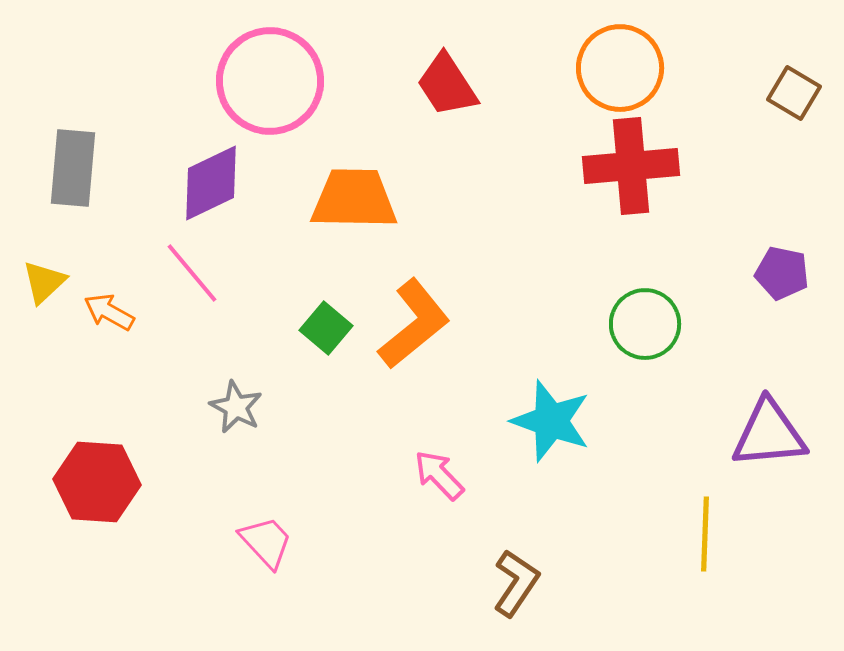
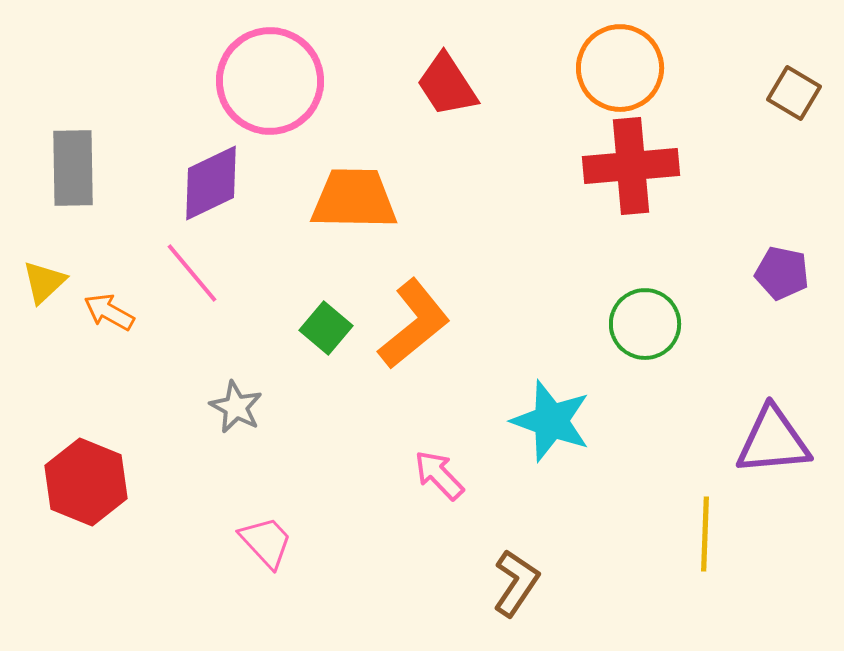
gray rectangle: rotated 6 degrees counterclockwise
purple triangle: moved 4 px right, 7 px down
red hexagon: moved 11 px left; rotated 18 degrees clockwise
